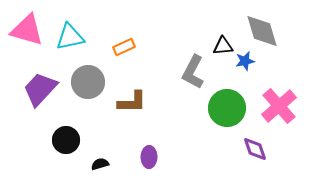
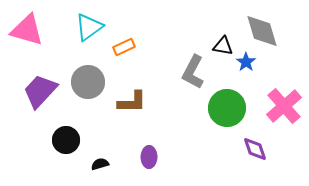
cyan triangle: moved 19 px right, 10 px up; rotated 24 degrees counterclockwise
black triangle: rotated 15 degrees clockwise
blue star: moved 1 px right, 1 px down; rotated 24 degrees counterclockwise
purple trapezoid: moved 2 px down
pink cross: moved 5 px right
